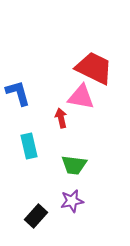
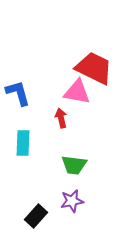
pink triangle: moved 4 px left, 5 px up
cyan rectangle: moved 6 px left, 3 px up; rotated 15 degrees clockwise
